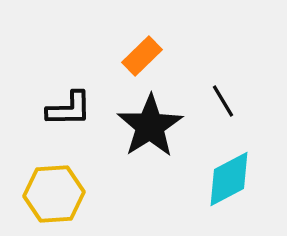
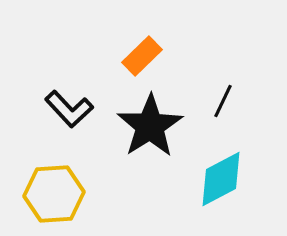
black line: rotated 56 degrees clockwise
black L-shape: rotated 48 degrees clockwise
cyan diamond: moved 8 px left
